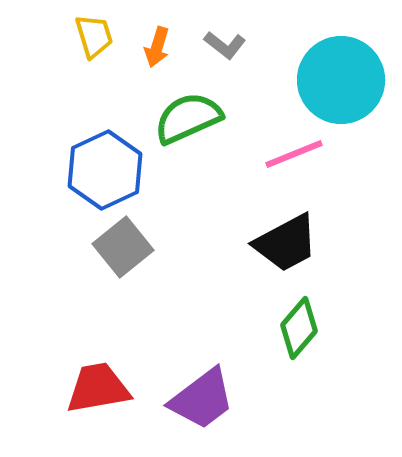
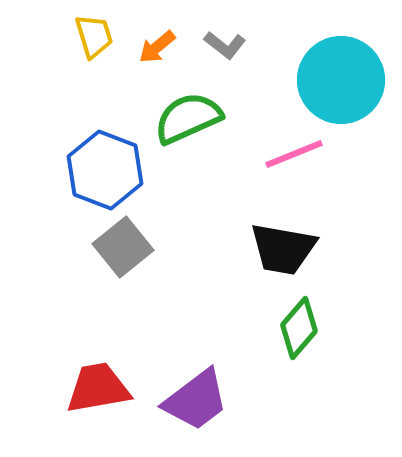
orange arrow: rotated 33 degrees clockwise
blue hexagon: rotated 14 degrees counterclockwise
black trapezoid: moved 3 px left, 6 px down; rotated 38 degrees clockwise
purple trapezoid: moved 6 px left, 1 px down
